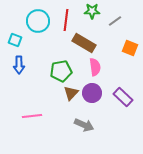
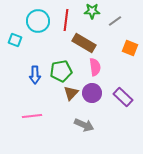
blue arrow: moved 16 px right, 10 px down
